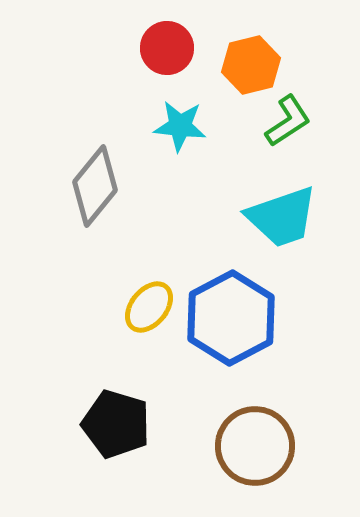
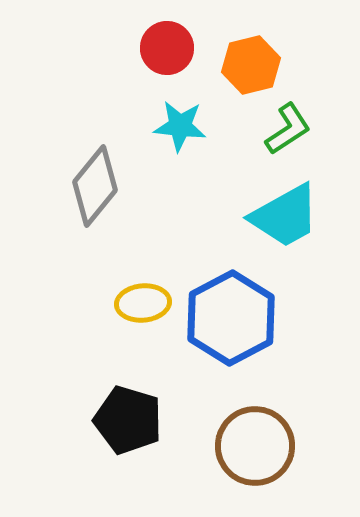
green L-shape: moved 8 px down
cyan trapezoid: moved 3 px right, 1 px up; rotated 10 degrees counterclockwise
yellow ellipse: moved 6 px left, 4 px up; rotated 46 degrees clockwise
black pentagon: moved 12 px right, 4 px up
